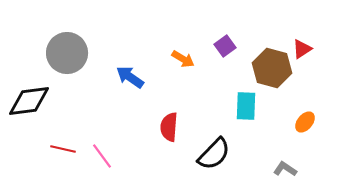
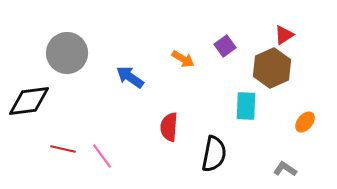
red triangle: moved 18 px left, 14 px up
brown hexagon: rotated 21 degrees clockwise
black semicircle: rotated 33 degrees counterclockwise
